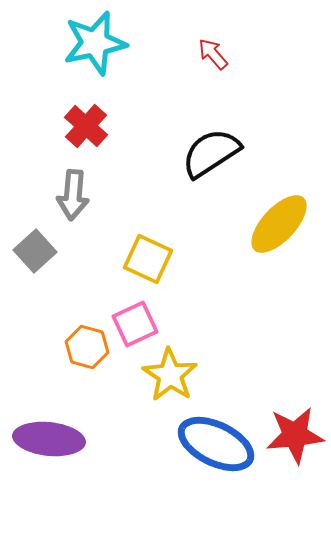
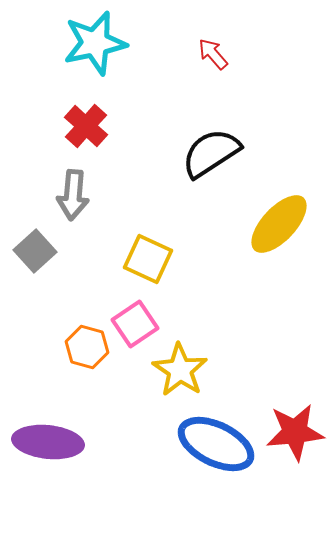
pink square: rotated 9 degrees counterclockwise
yellow star: moved 10 px right, 5 px up
red star: moved 3 px up
purple ellipse: moved 1 px left, 3 px down
